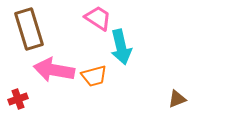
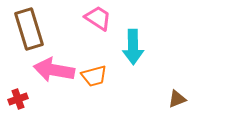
cyan arrow: moved 12 px right; rotated 12 degrees clockwise
